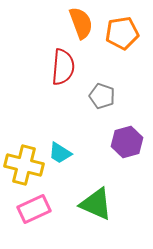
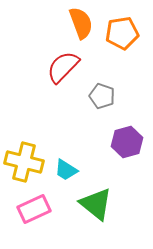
red semicircle: rotated 141 degrees counterclockwise
cyan trapezoid: moved 6 px right, 17 px down
yellow cross: moved 3 px up
green triangle: rotated 15 degrees clockwise
